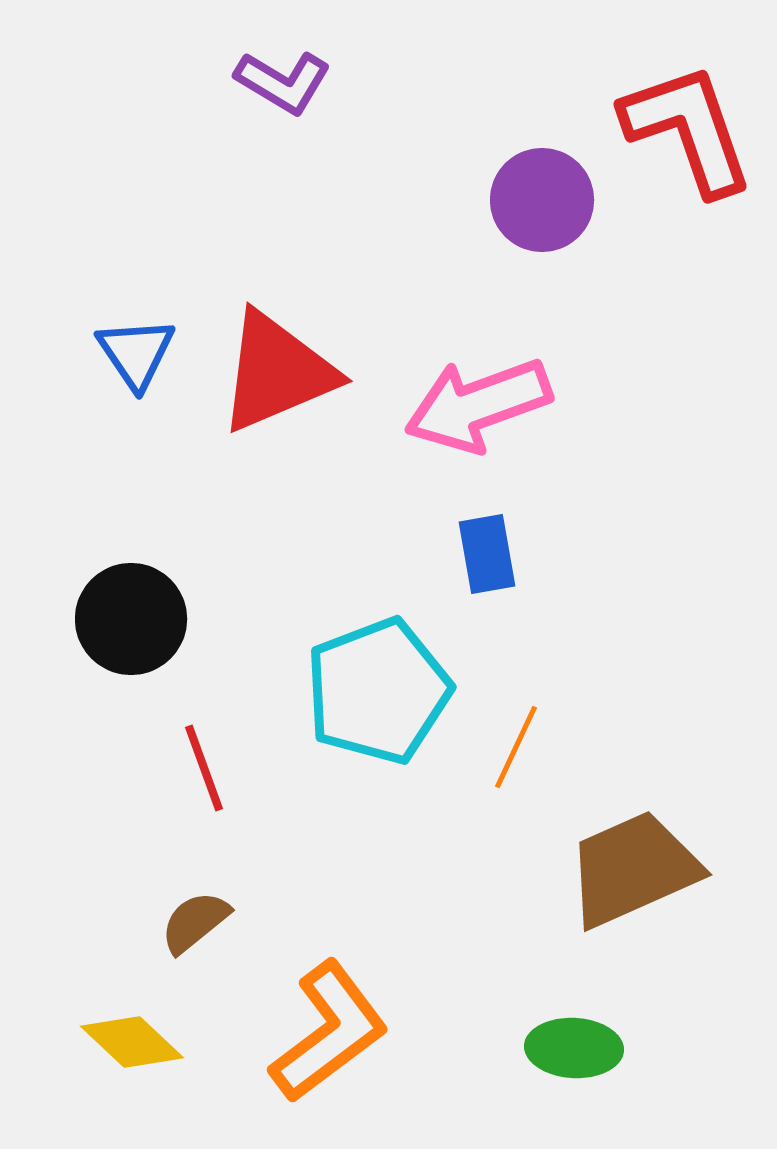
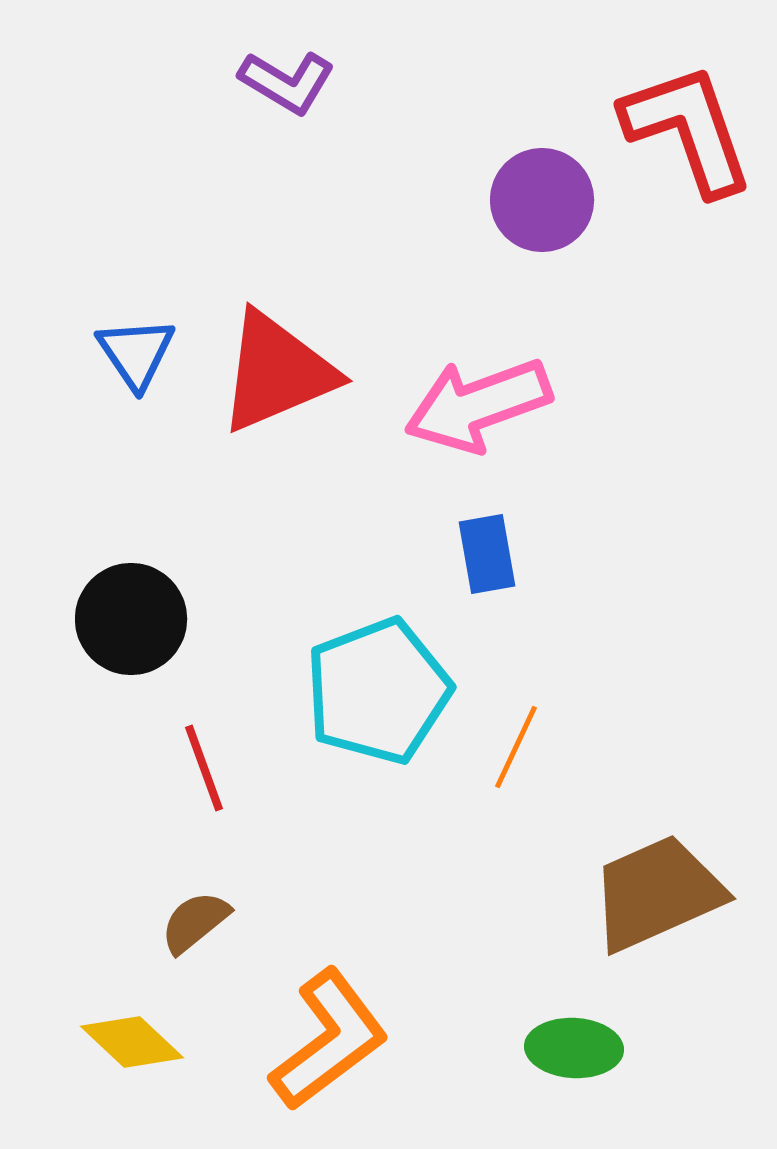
purple L-shape: moved 4 px right
brown trapezoid: moved 24 px right, 24 px down
orange L-shape: moved 8 px down
